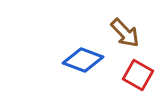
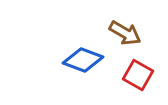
brown arrow: rotated 16 degrees counterclockwise
